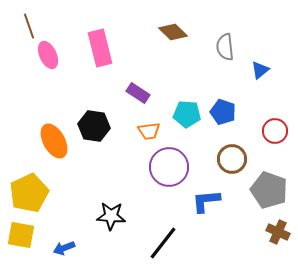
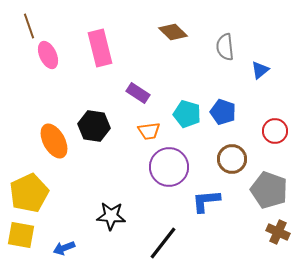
cyan pentagon: rotated 12 degrees clockwise
